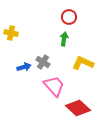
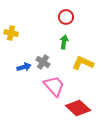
red circle: moved 3 px left
green arrow: moved 3 px down
